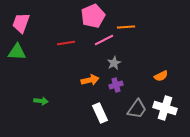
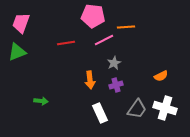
pink pentagon: rotated 30 degrees clockwise
green triangle: rotated 24 degrees counterclockwise
orange arrow: rotated 96 degrees clockwise
